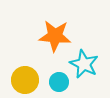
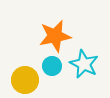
orange star: rotated 16 degrees counterclockwise
cyan circle: moved 7 px left, 16 px up
